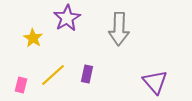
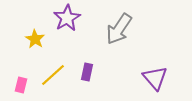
gray arrow: rotated 32 degrees clockwise
yellow star: moved 2 px right, 1 px down
purple rectangle: moved 2 px up
purple triangle: moved 4 px up
